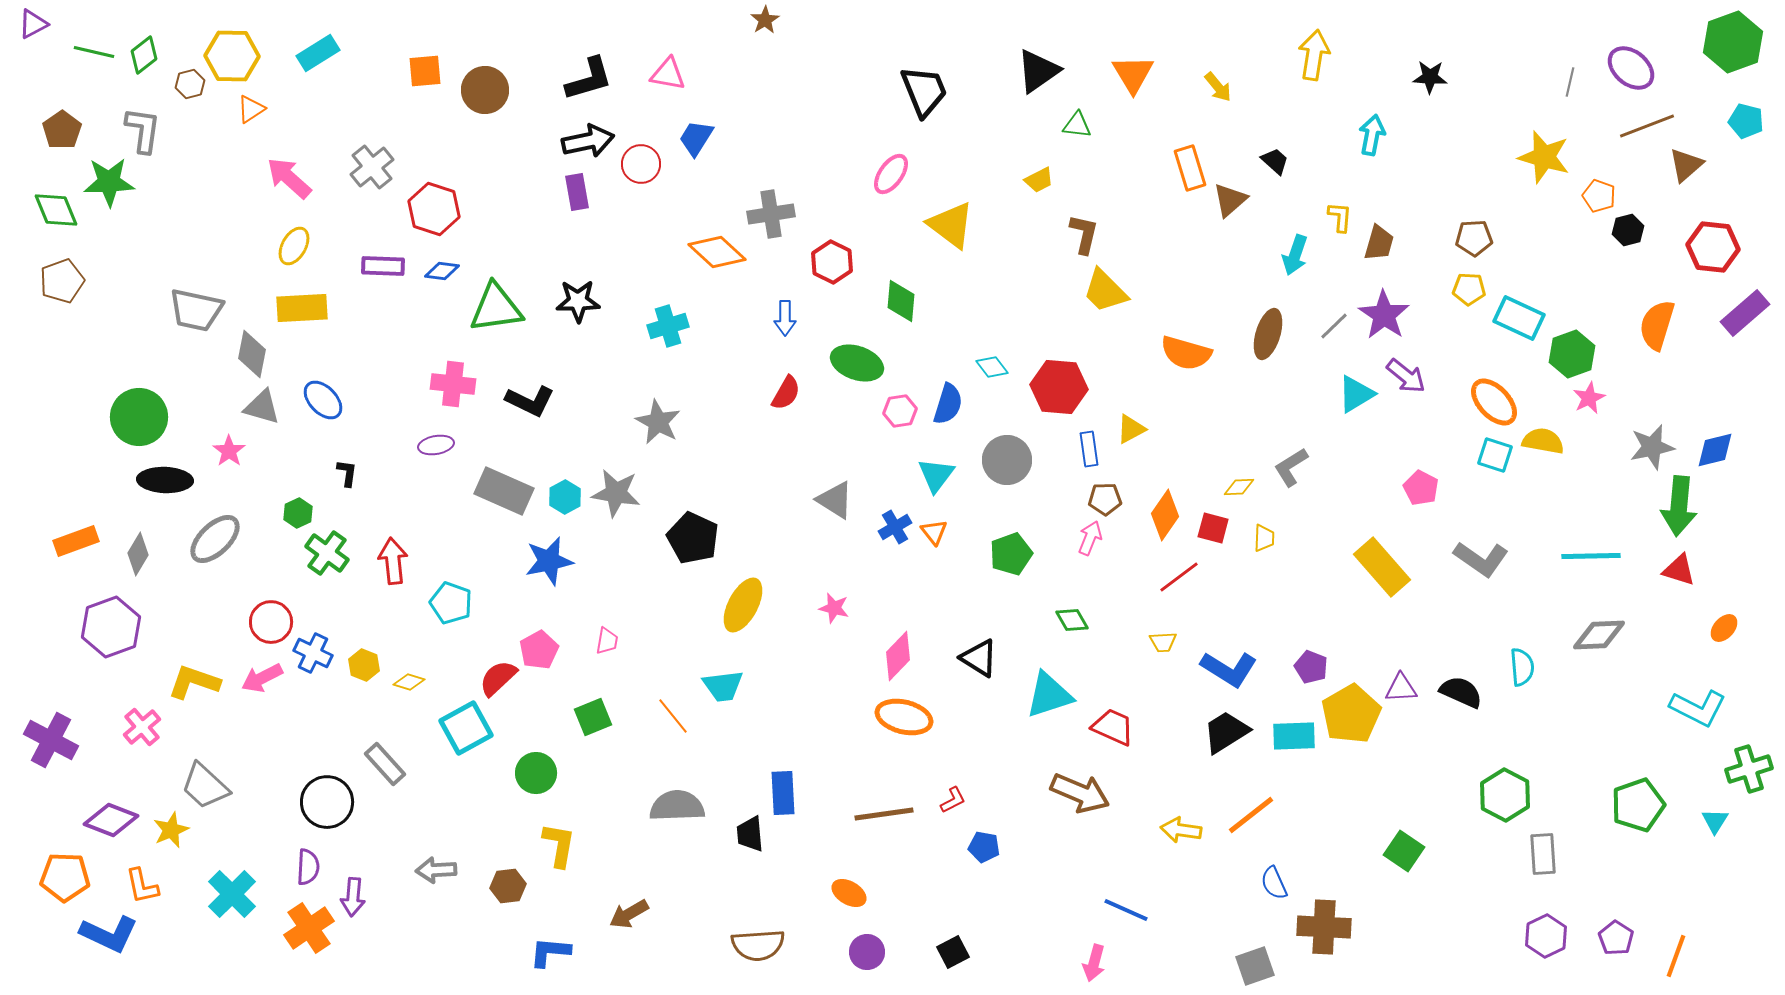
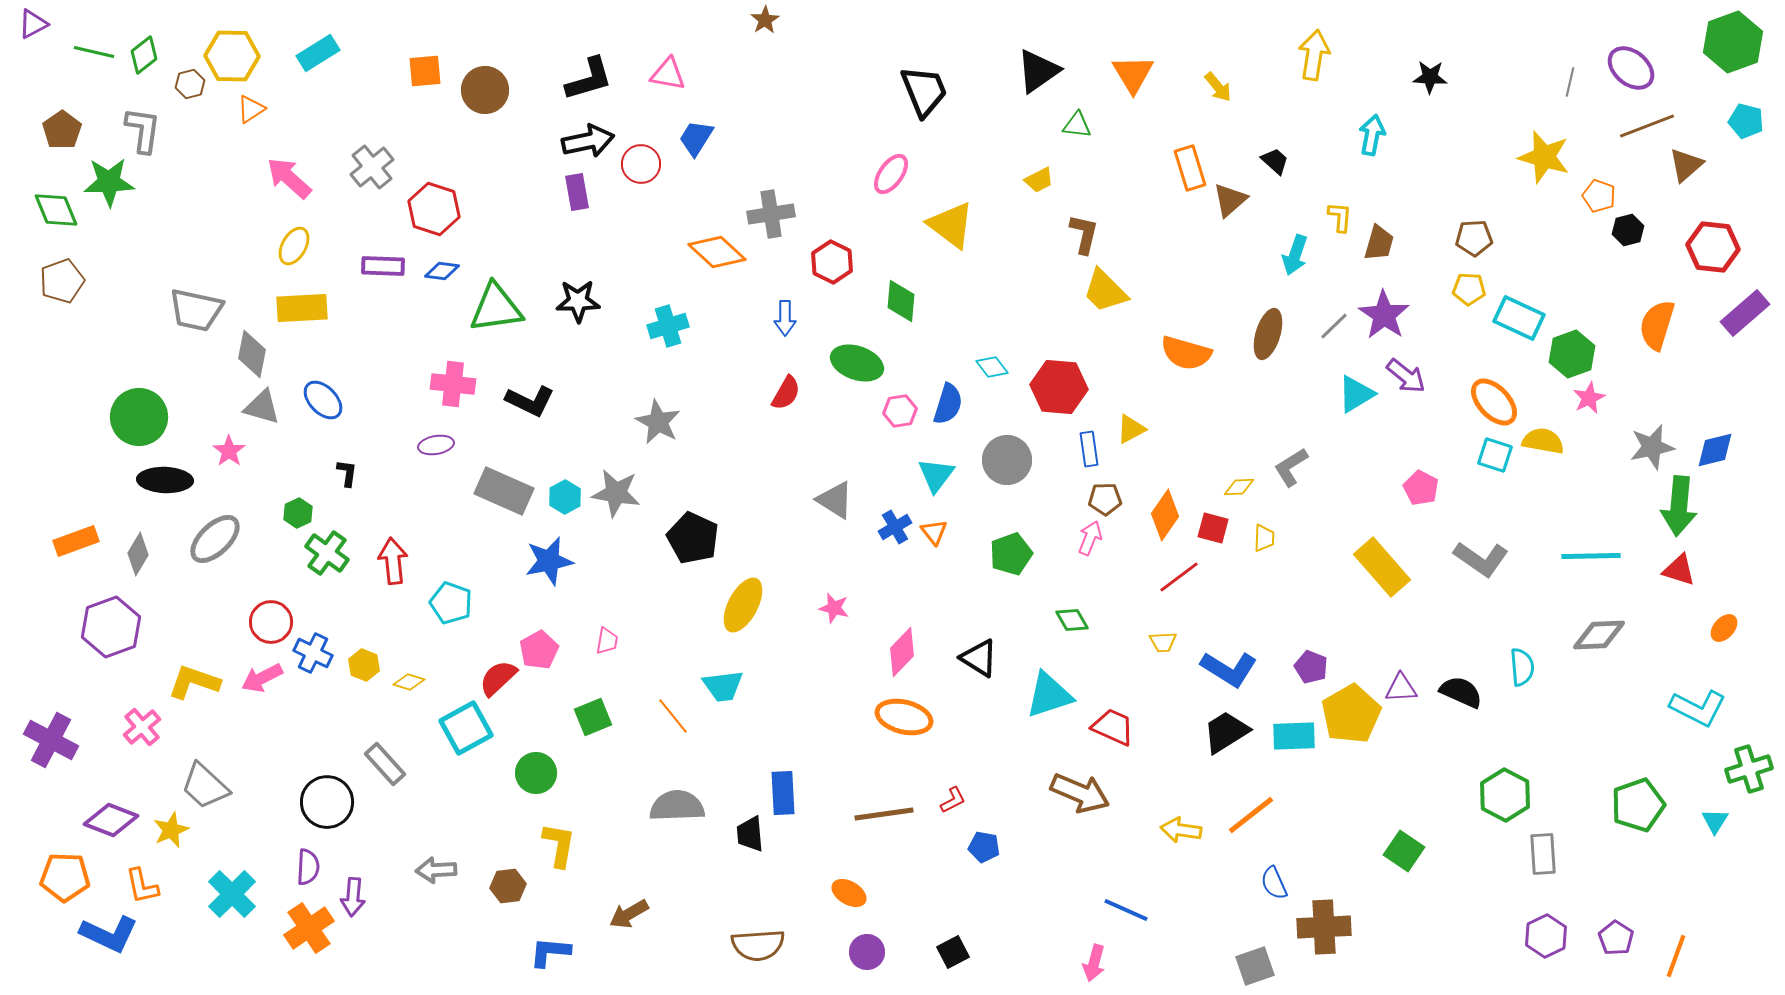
pink diamond at (898, 656): moved 4 px right, 4 px up
brown cross at (1324, 927): rotated 6 degrees counterclockwise
